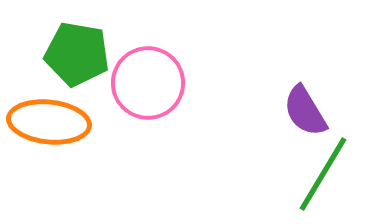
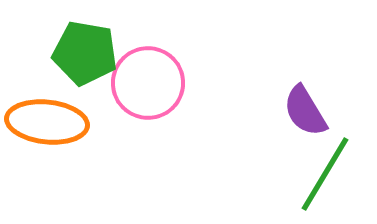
green pentagon: moved 8 px right, 1 px up
orange ellipse: moved 2 px left
green line: moved 2 px right
